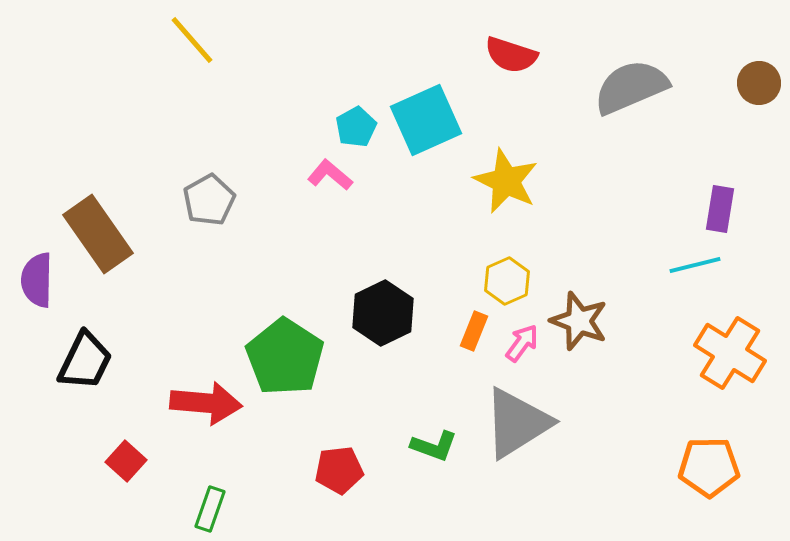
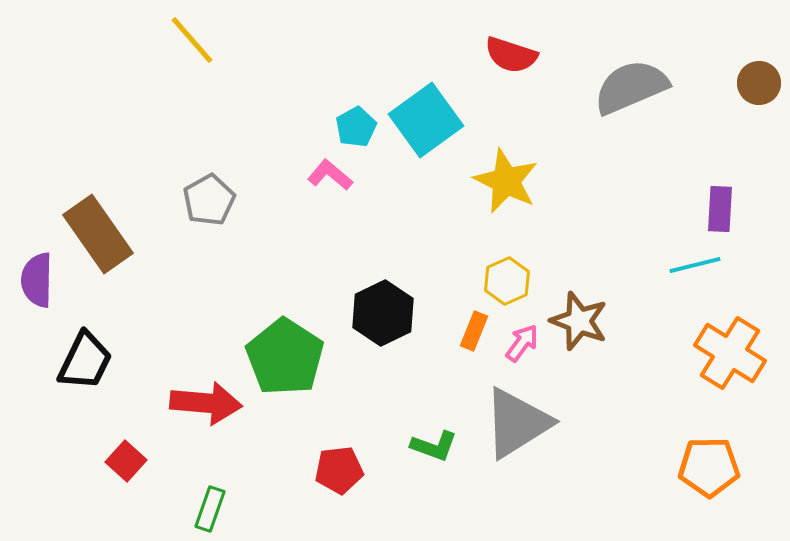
cyan square: rotated 12 degrees counterclockwise
purple rectangle: rotated 6 degrees counterclockwise
